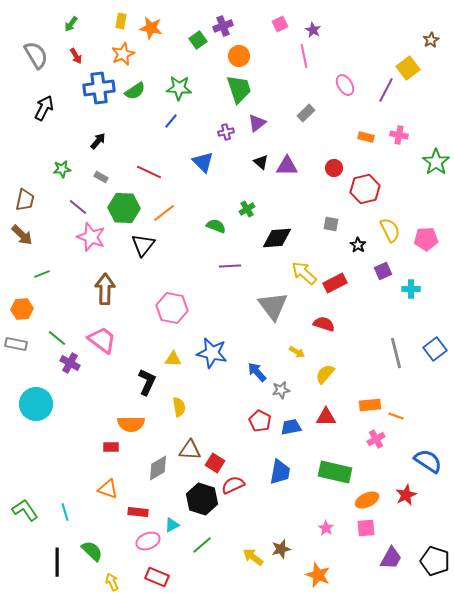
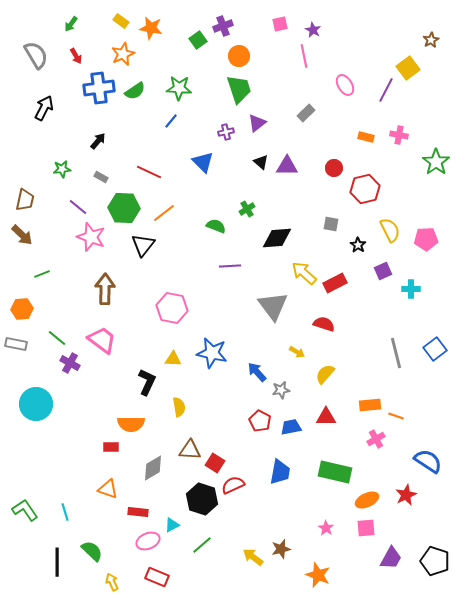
yellow rectangle at (121, 21): rotated 63 degrees counterclockwise
pink square at (280, 24): rotated 14 degrees clockwise
gray diamond at (158, 468): moved 5 px left
